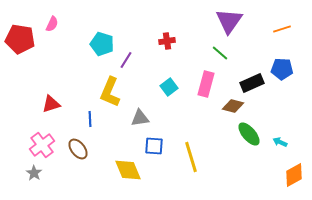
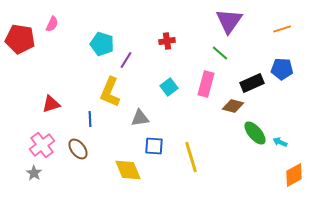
green ellipse: moved 6 px right, 1 px up
